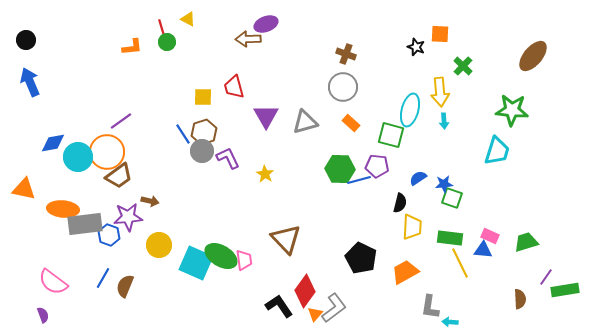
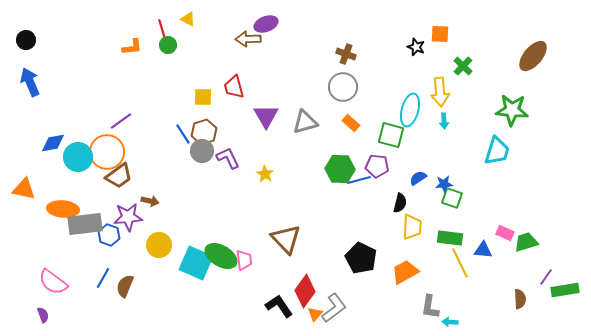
green circle at (167, 42): moved 1 px right, 3 px down
pink rectangle at (490, 236): moved 15 px right, 3 px up
